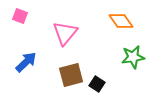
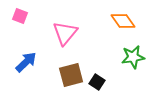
orange diamond: moved 2 px right
black square: moved 2 px up
